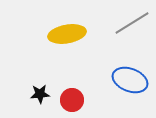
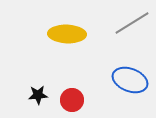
yellow ellipse: rotated 12 degrees clockwise
black star: moved 2 px left, 1 px down
